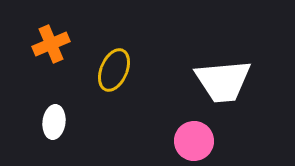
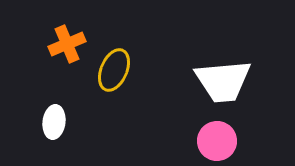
orange cross: moved 16 px right
pink circle: moved 23 px right
